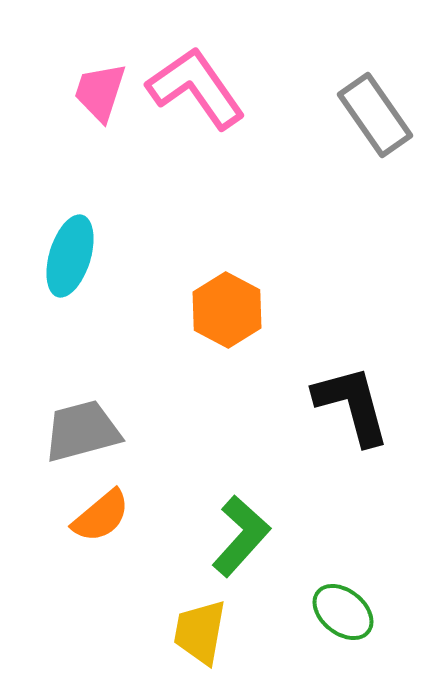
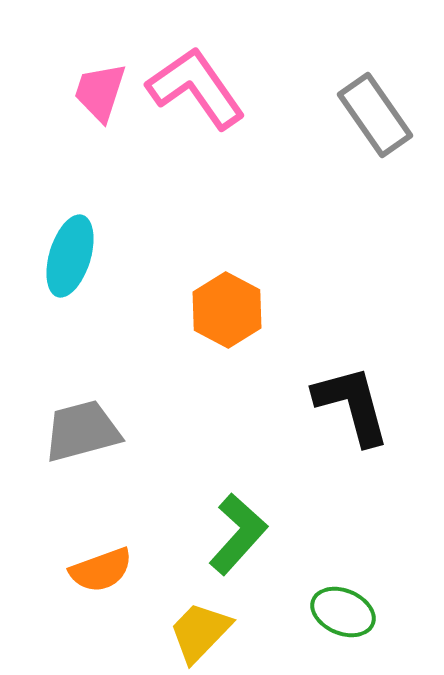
orange semicircle: moved 54 px down; rotated 20 degrees clockwise
green L-shape: moved 3 px left, 2 px up
green ellipse: rotated 16 degrees counterclockwise
yellow trapezoid: rotated 34 degrees clockwise
